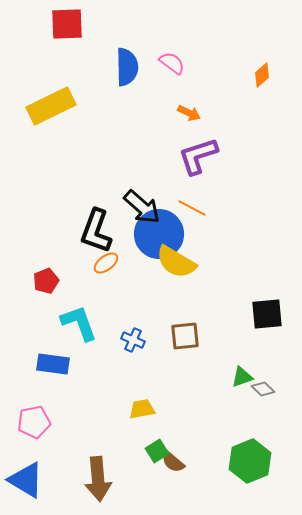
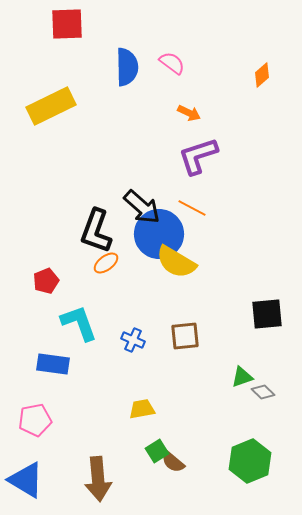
gray diamond: moved 3 px down
pink pentagon: moved 1 px right, 2 px up
